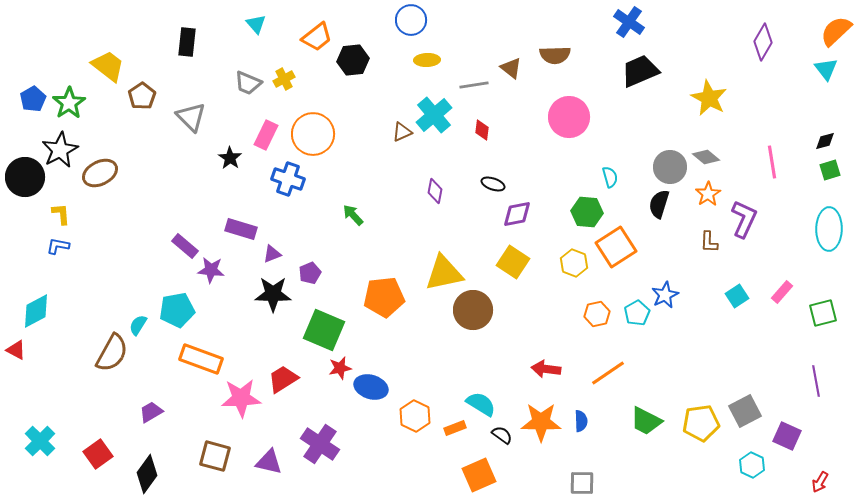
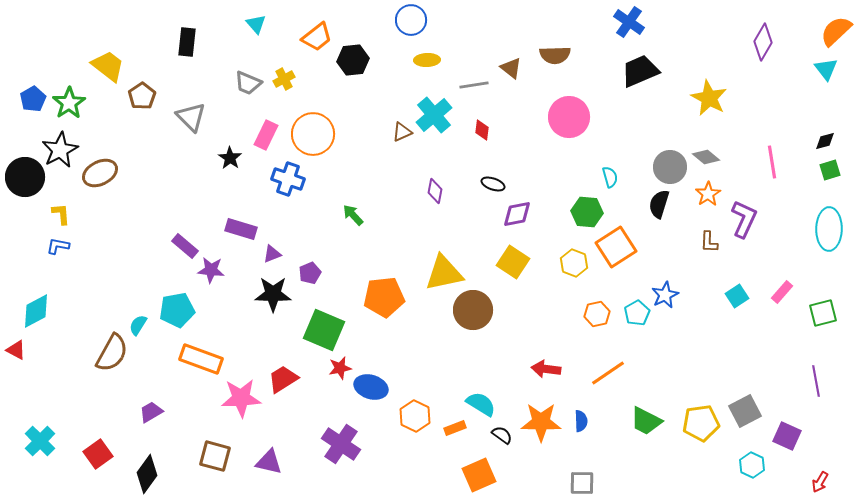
purple cross at (320, 444): moved 21 px right
